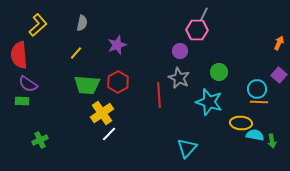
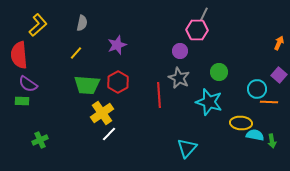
orange line: moved 10 px right
